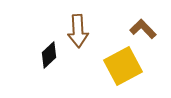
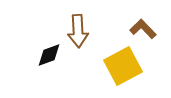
black diamond: rotated 24 degrees clockwise
